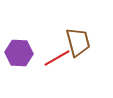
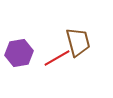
purple hexagon: rotated 12 degrees counterclockwise
